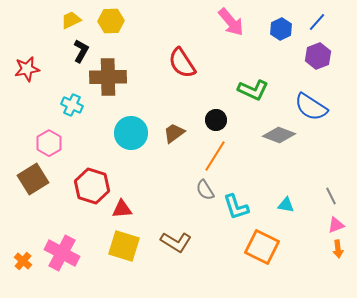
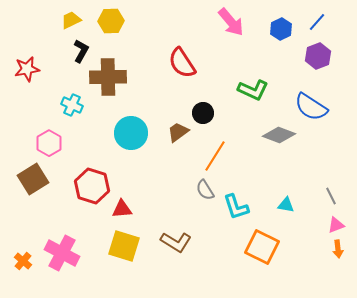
black circle: moved 13 px left, 7 px up
brown trapezoid: moved 4 px right, 1 px up
